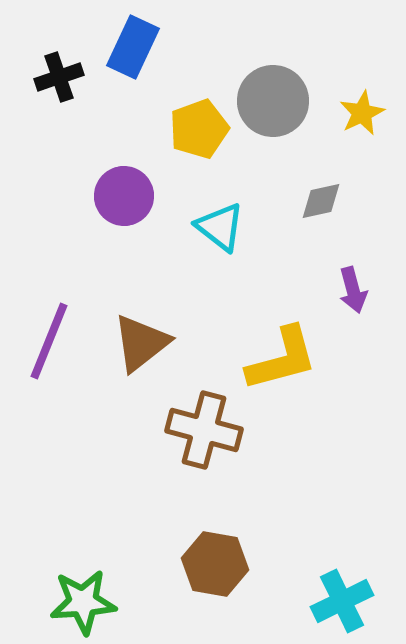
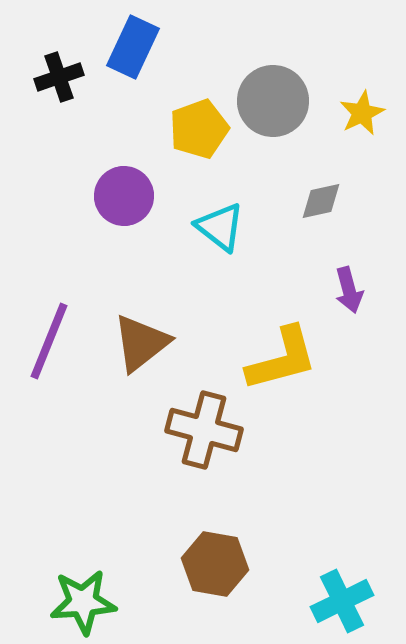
purple arrow: moved 4 px left
